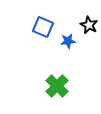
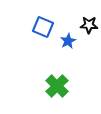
black star: rotated 24 degrees counterclockwise
blue star: rotated 21 degrees counterclockwise
